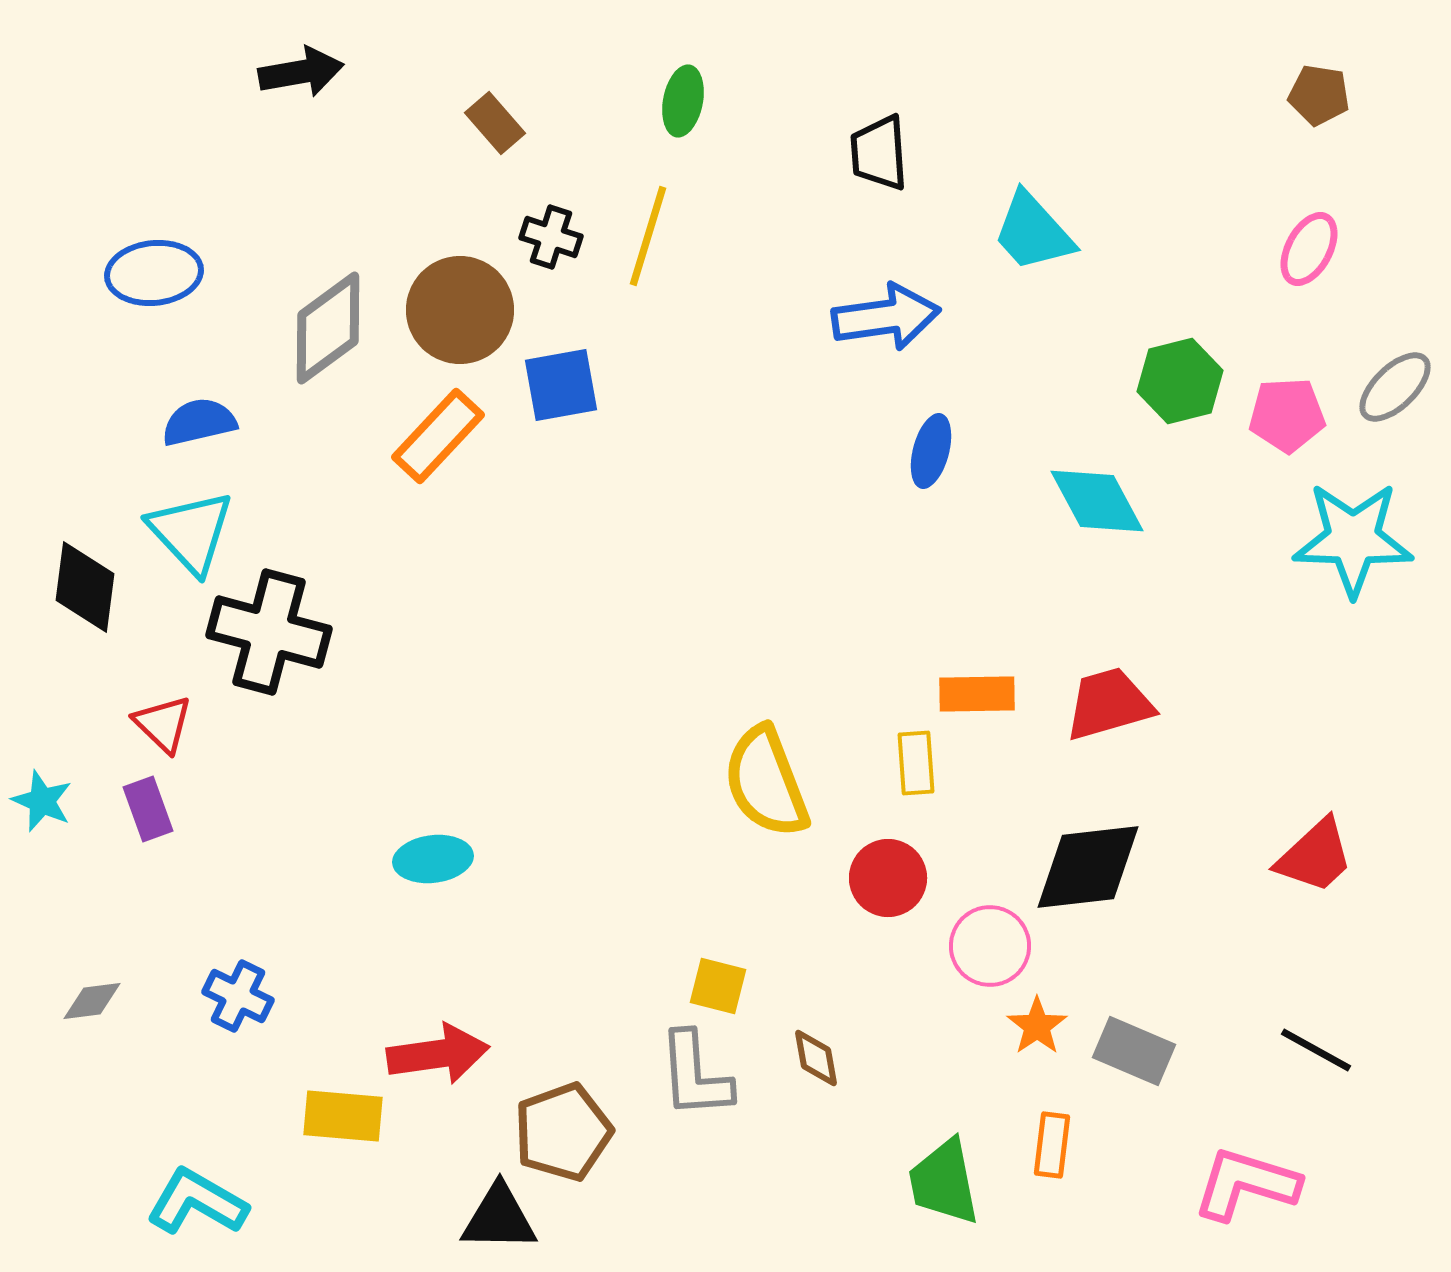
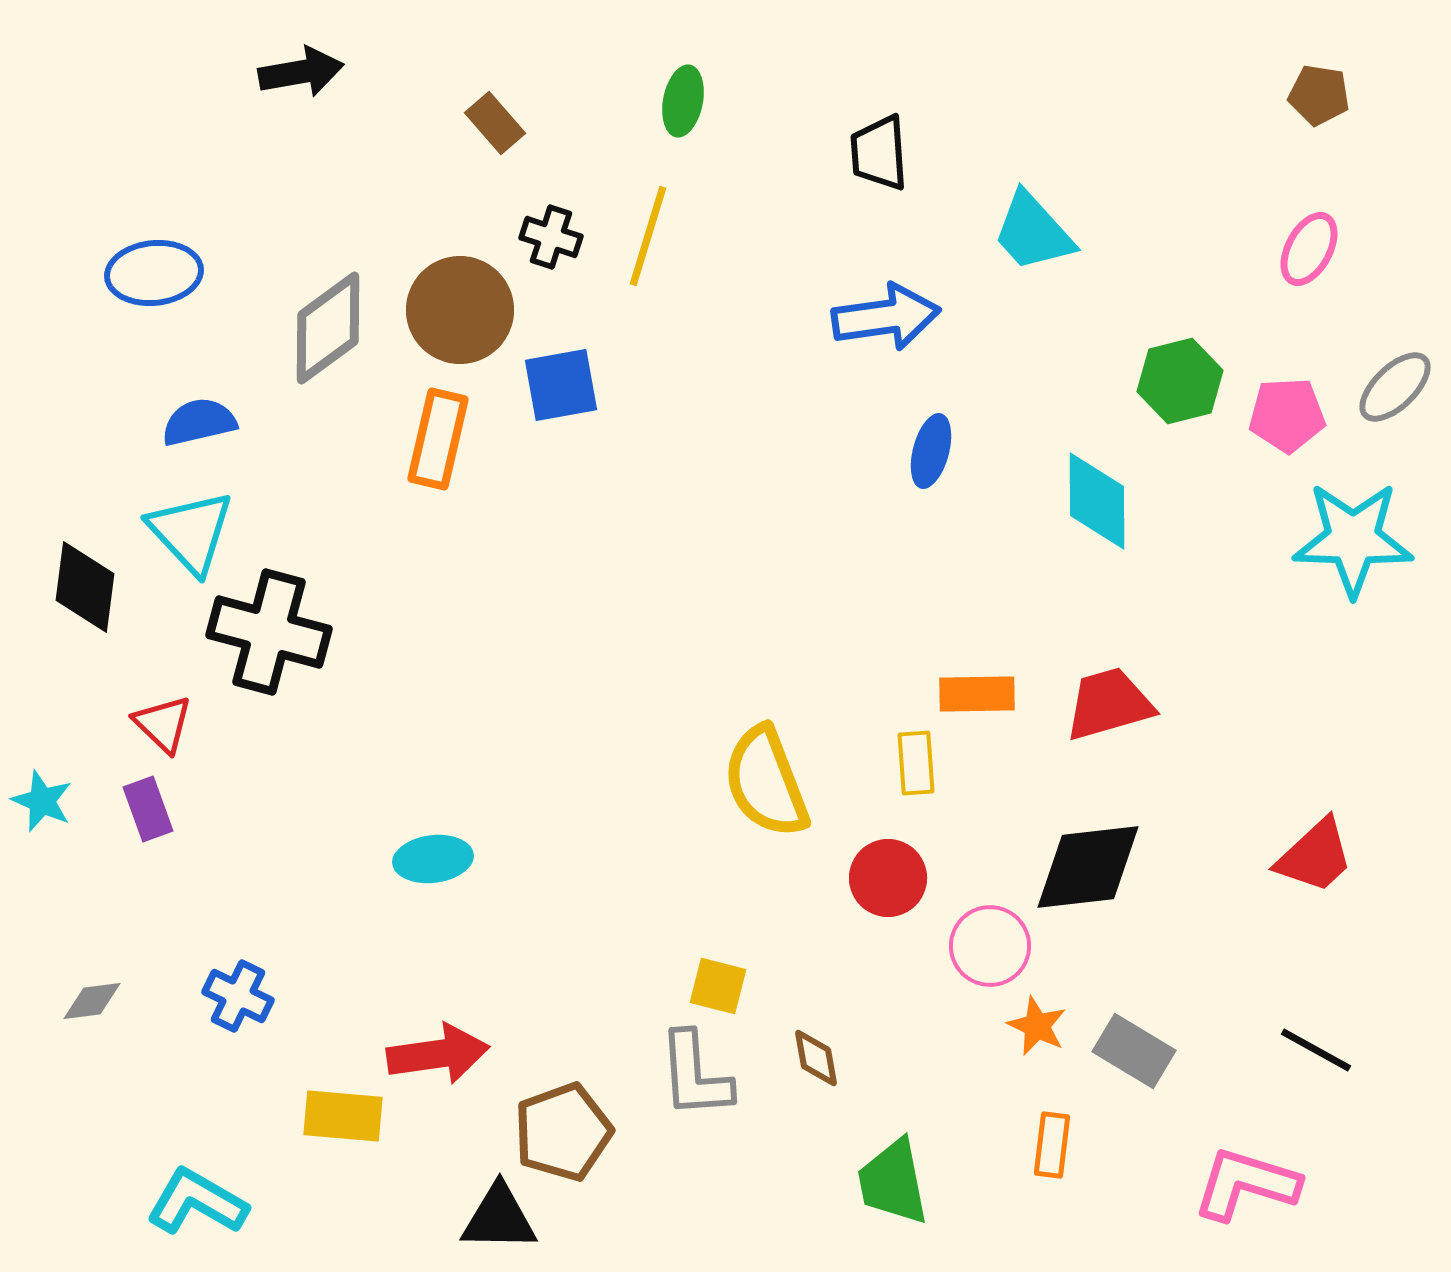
orange rectangle at (438, 436): moved 3 px down; rotated 30 degrees counterclockwise
cyan diamond at (1097, 501): rotated 28 degrees clockwise
orange star at (1037, 1026): rotated 12 degrees counterclockwise
gray rectangle at (1134, 1051): rotated 8 degrees clockwise
green trapezoid at (944, 1182): moved 51 px left
